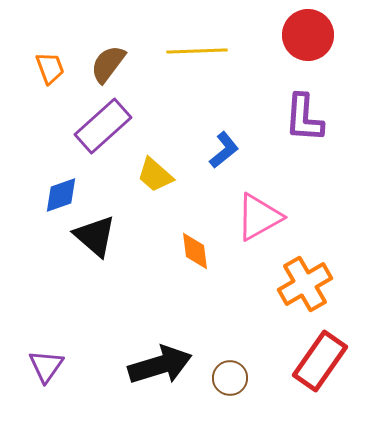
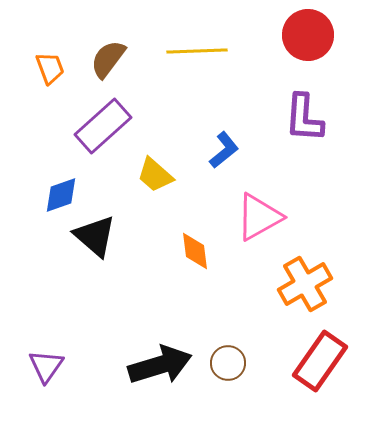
brown semicircle: moved 5 px up
brown circle: moved 2 px left, 15 px up
